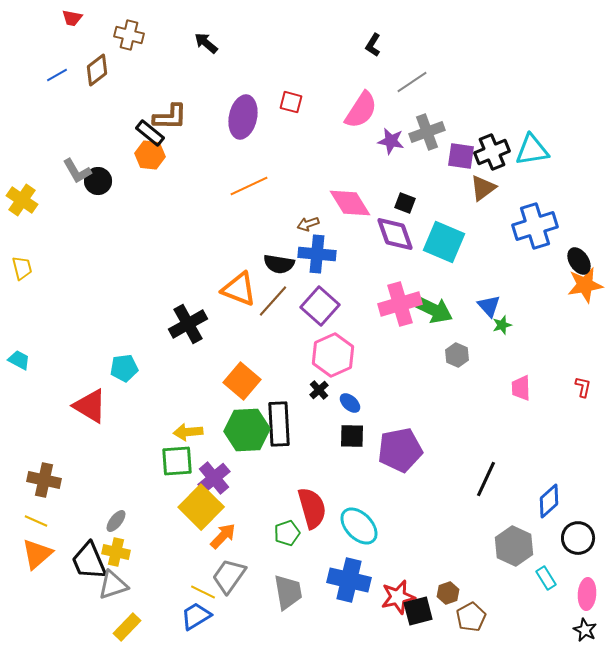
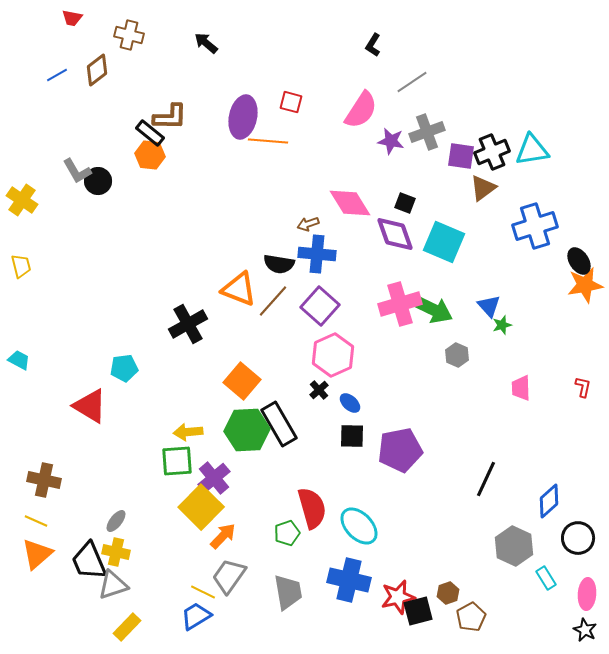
orange line at (249, 186): moved 19 px right, 45 px up; rotated 30 degrees clockwise
yellow trapezoid at (22, 268): moved 1 px left, 2 px up
black rectangle at (279, 424): rotated 27 degrees counterclockwise
